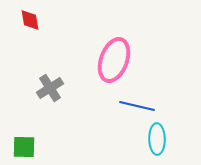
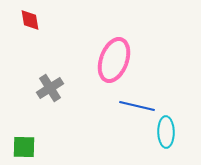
cyan ellipse: moved 9 px right, 7 px up
